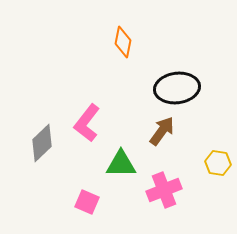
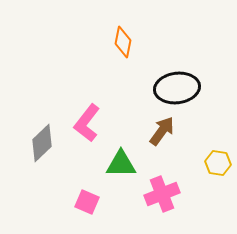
pink cross: moved 2 px left, 4 px down
